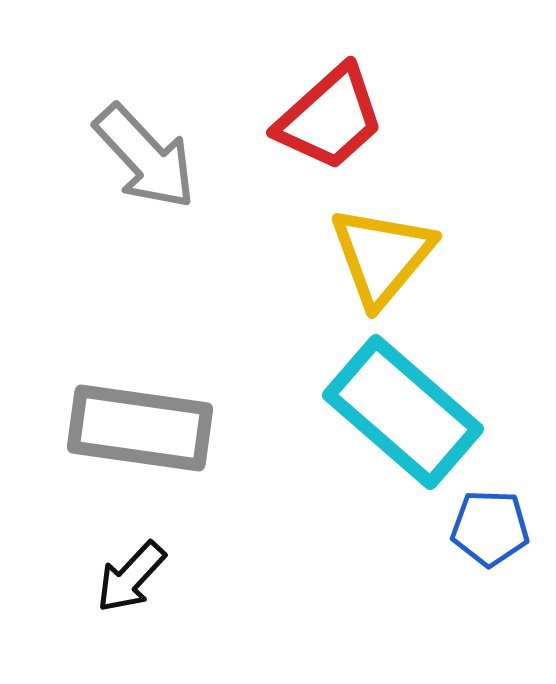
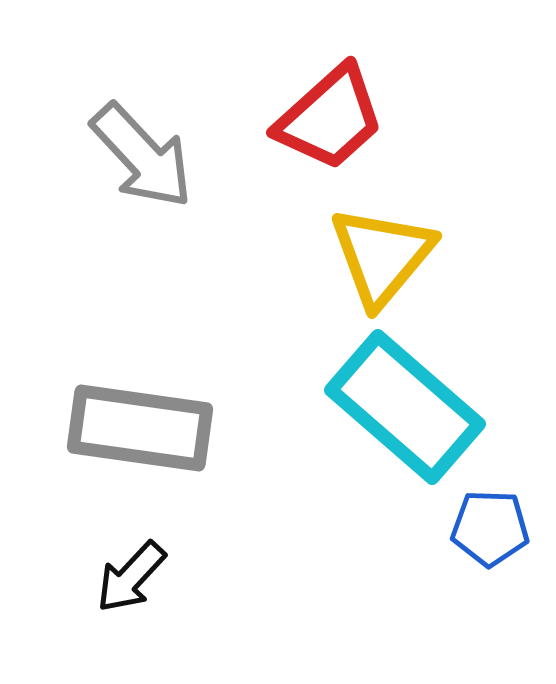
gray arrow: moved 3 px left, 1 px up
cyan rectangle: moved 2 px right, 5 px up
